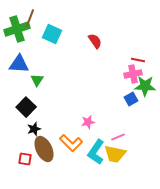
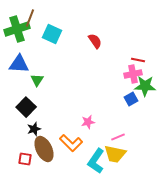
cyan L-shape: moved 9 px down
